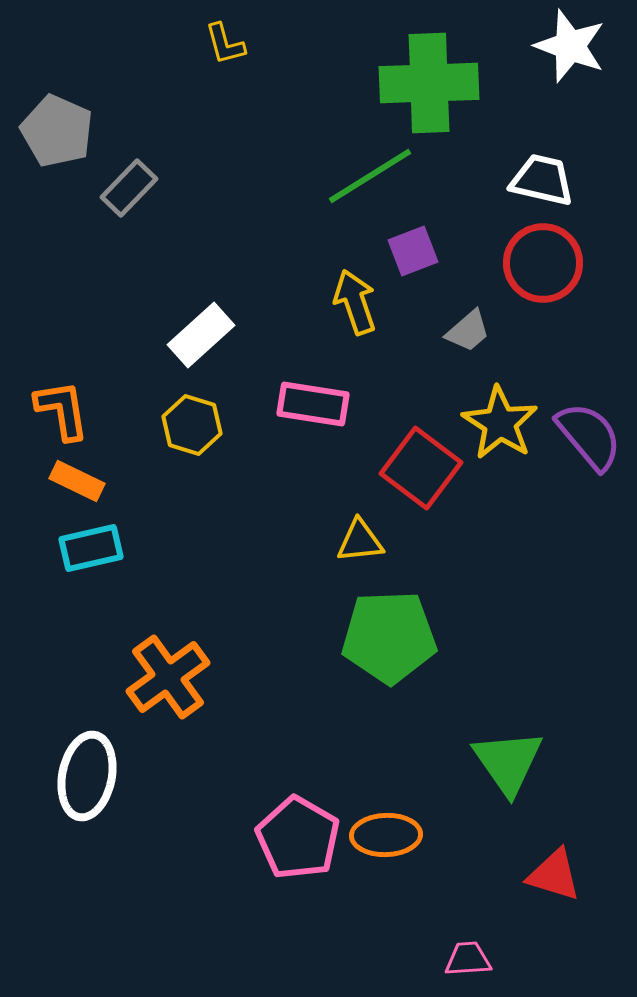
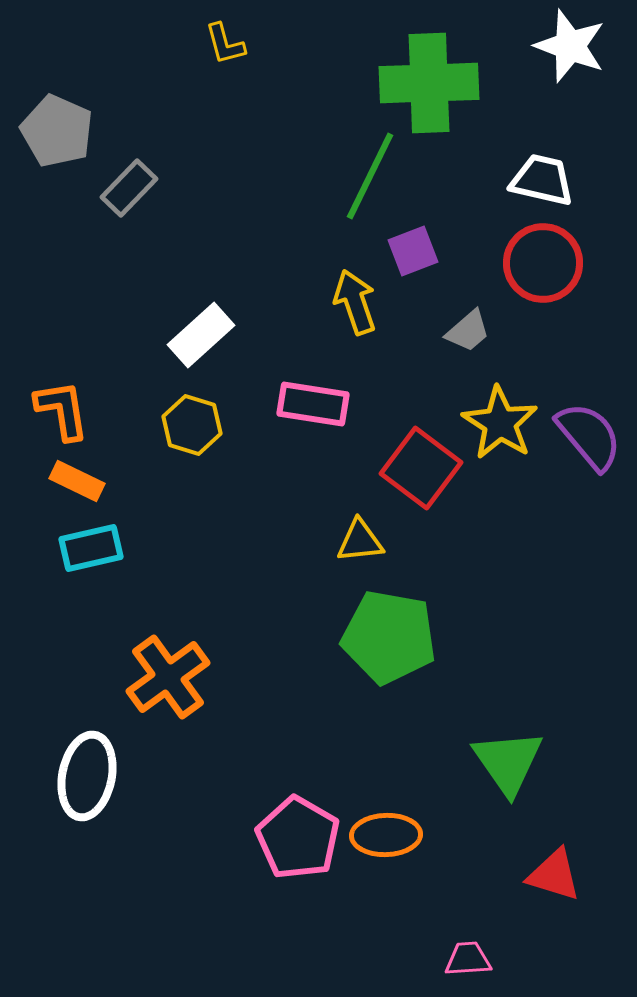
green line: rotated 32 degrees counterclockwise
green pentagon: rotated 12 degrees clockwise
